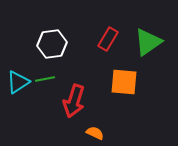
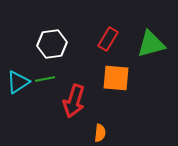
green triangle: moved 3 px right, 2 px down; rotated 20 degrees clockwise
orange square: moved 8 px left, 4 px up
orange semicircle: moved 5 px right; rotated 72 degrees clockwise
